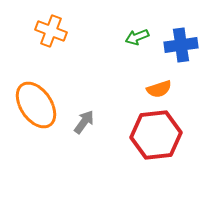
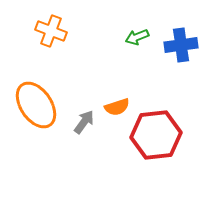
orange semicircle: moved 42 px left, 18 px down
